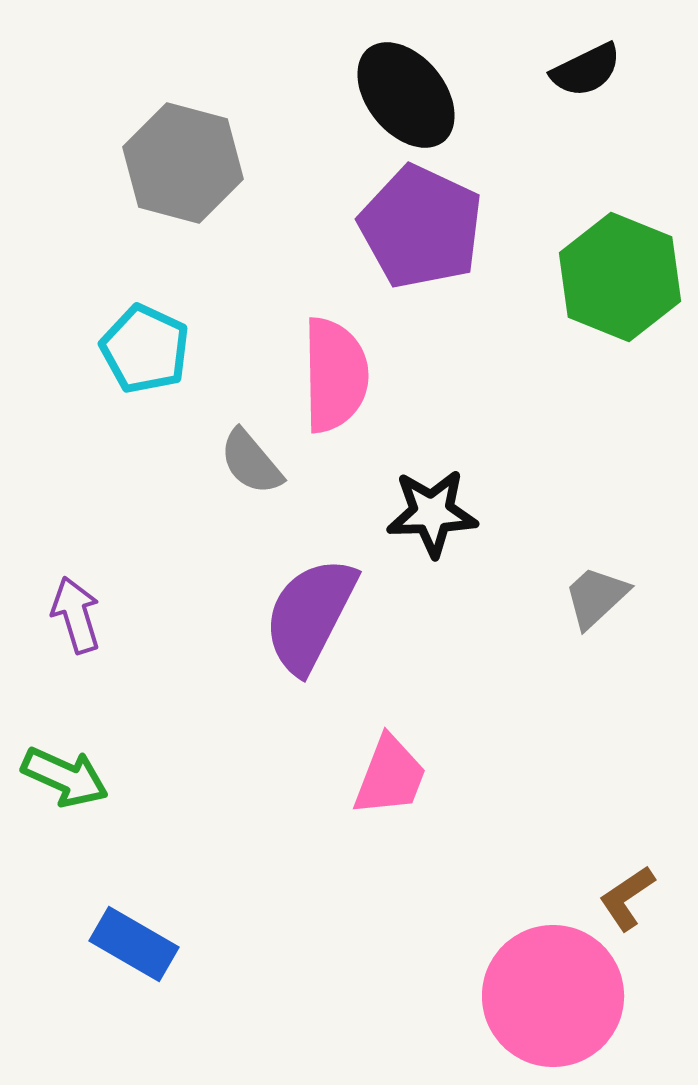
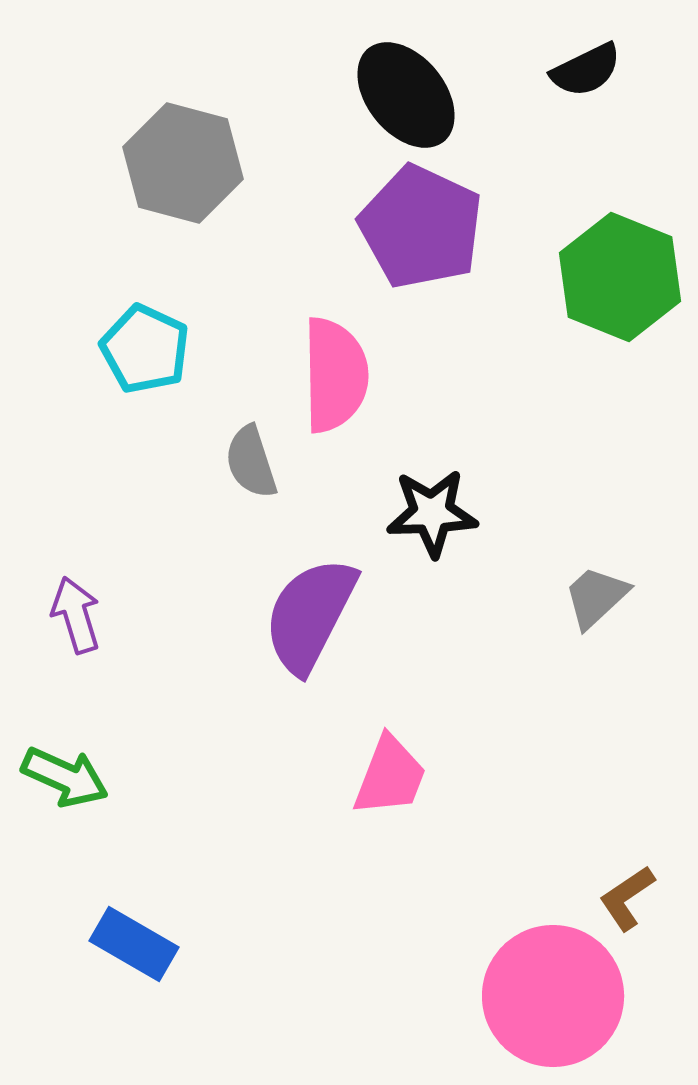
gray semicircle: rotated 22 degrees clockwise
